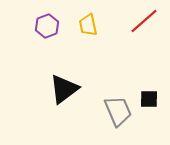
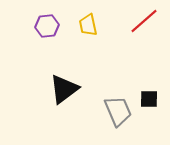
purple hexagon: rotated 15 degrees clockwise
